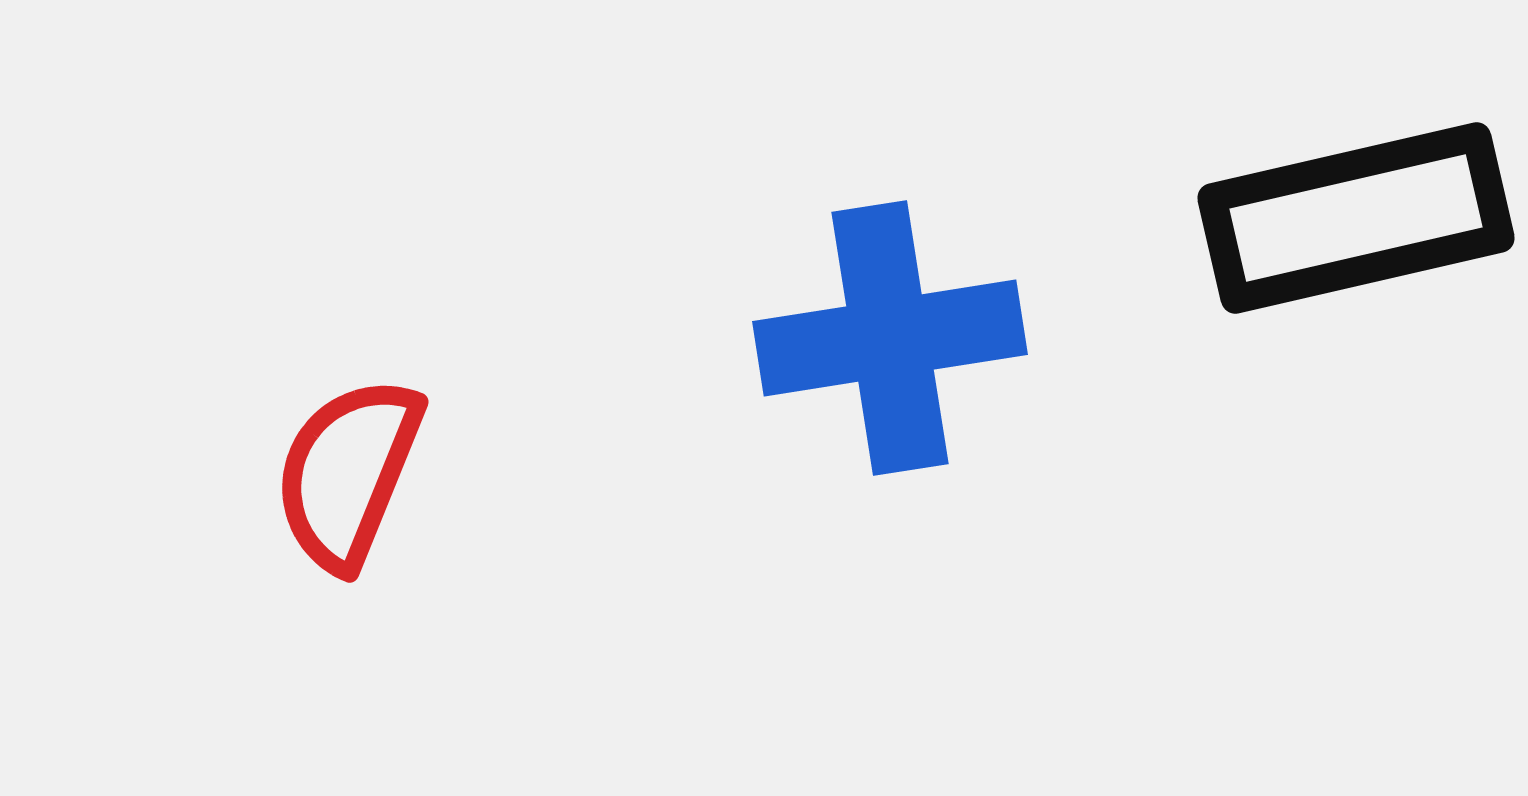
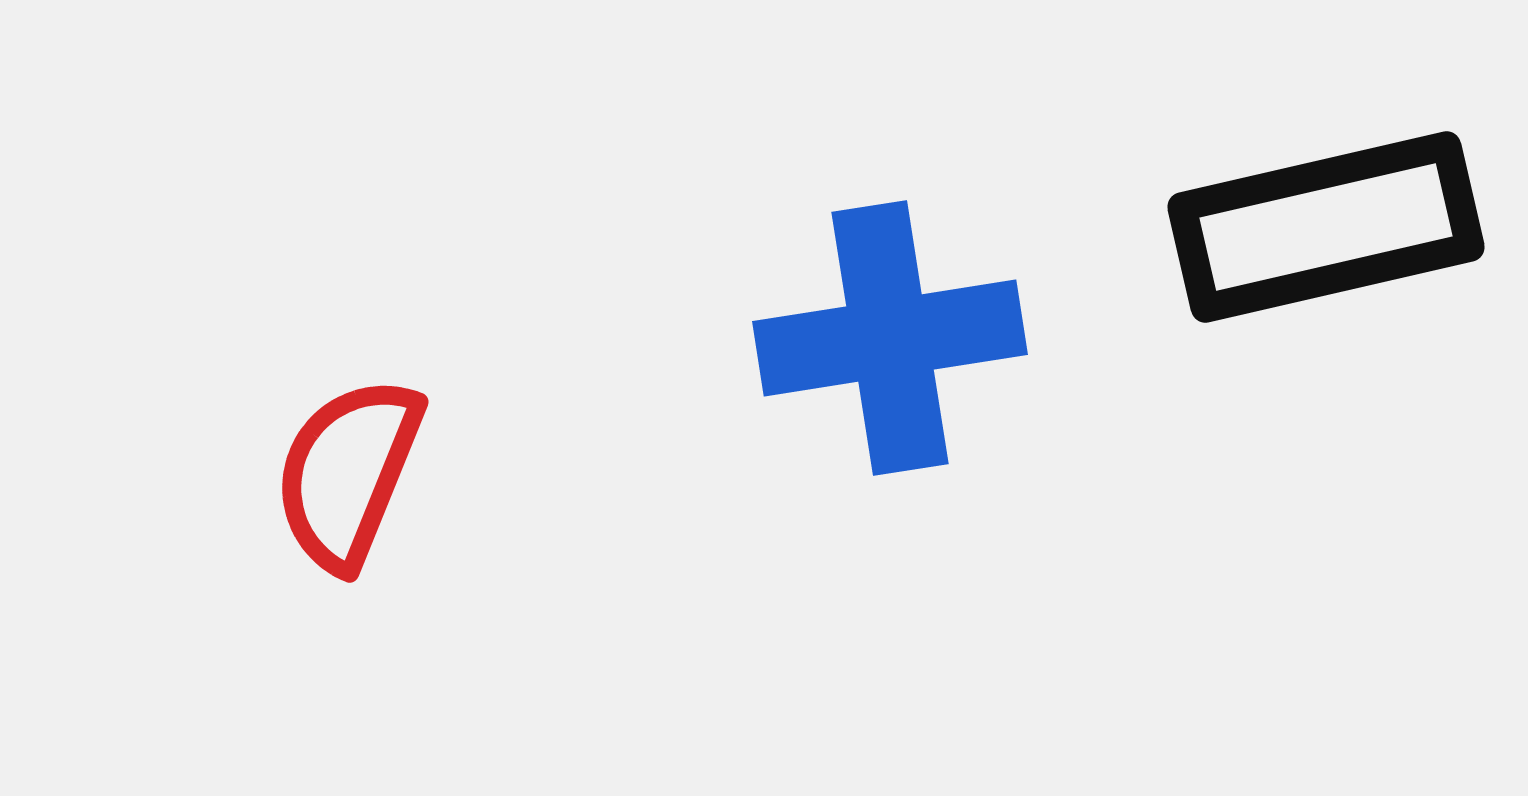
black rectangle: moved 30 px left, 9 px down
